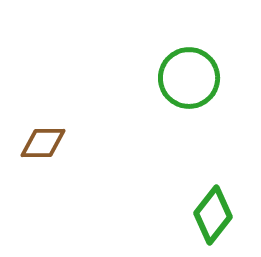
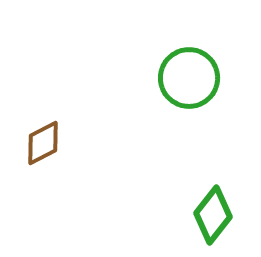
brown diamond: rotated 27 degrees counterclockwise
